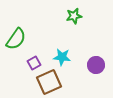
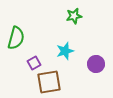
green semicircle: moved 1 px up; rotated 20 degrees counterclockwise
cyan star: moved 3 px right, 6 px up; rotated 24 degrees counterclockwise
purple circle: moved 1 px up
brown square: rotated 15 degrees clockwise
